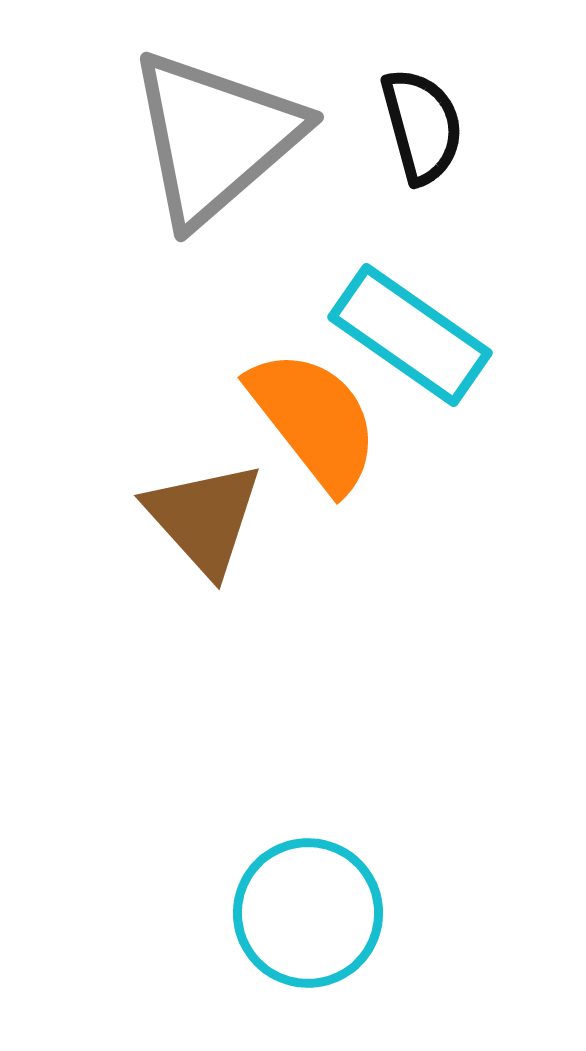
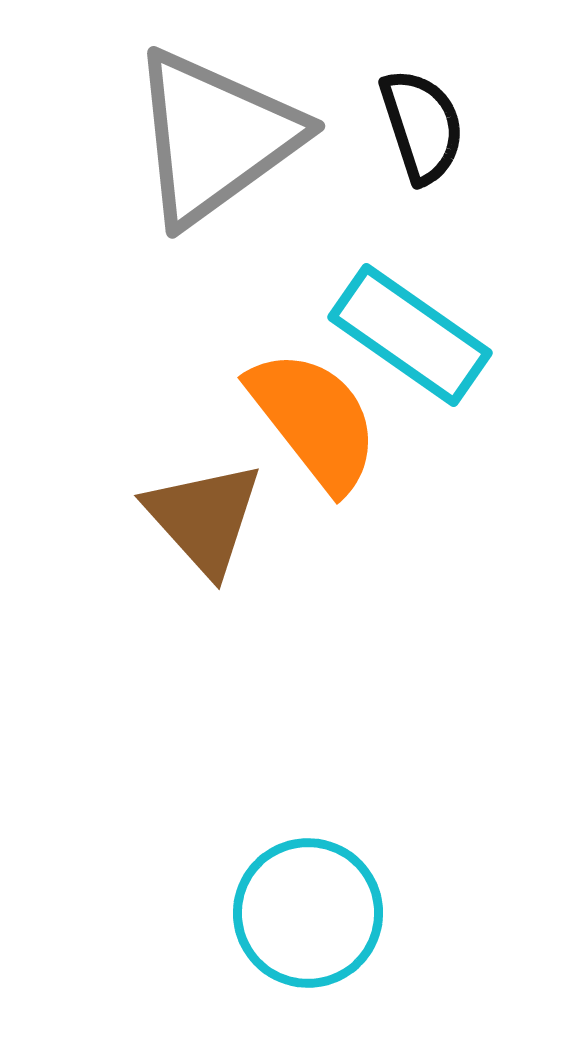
black semicircle: rotated 3 degrees counterclockwise
gray triangle: rotated 5 degrees clockwise
